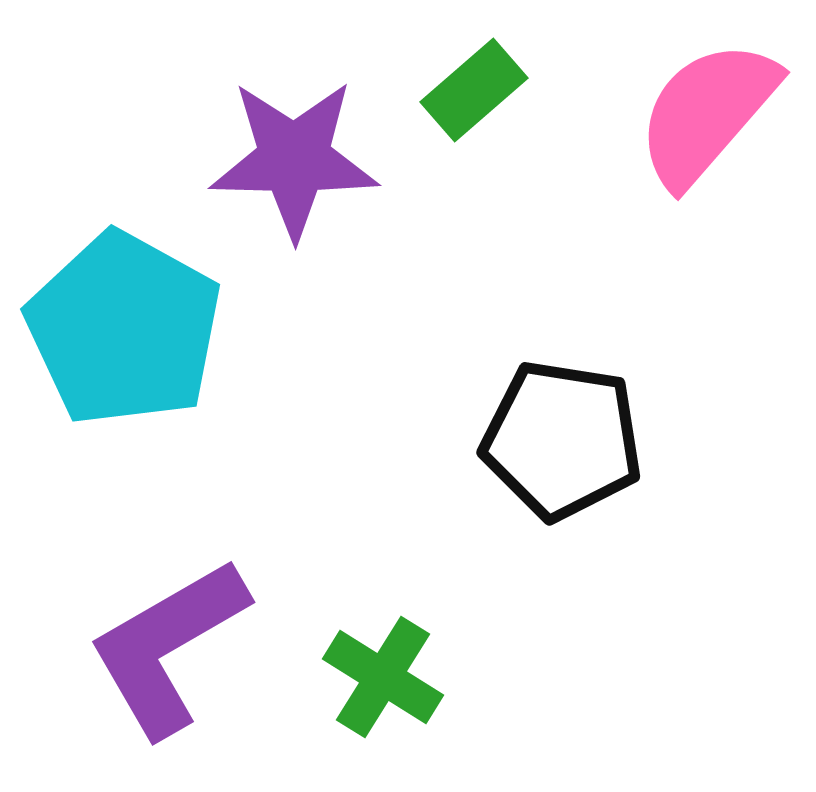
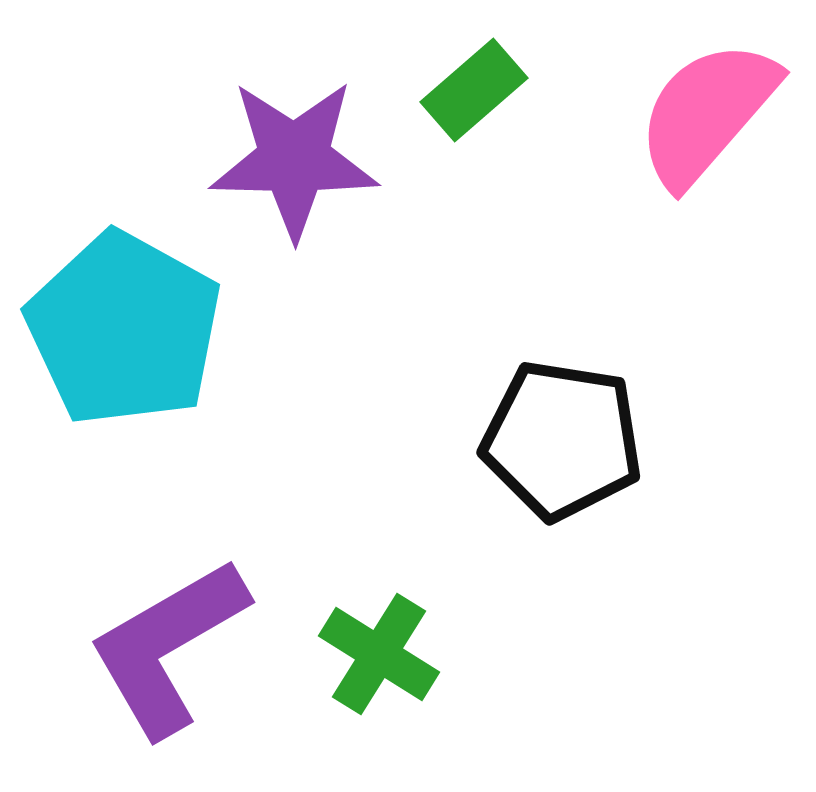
green cross: moved 4 px left, 23 px up
